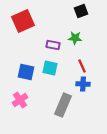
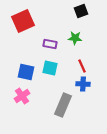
purple rectangle: moved 3 px left, 1 px up
pink cross: moved 2 px right, 4 px up
